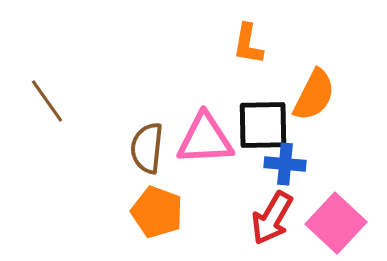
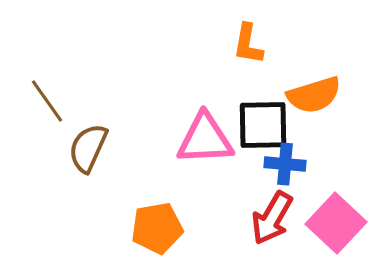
orange semicircle: rotated 46 degrees clockwise
brown semicircle: moved 59 px left; rotated 18 degrees clockwise
orange pentagon: moved 16 px down; rotated 30 degrees counterclockwise
